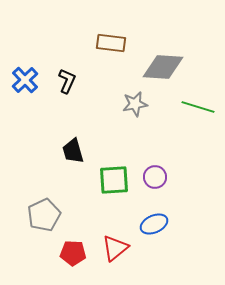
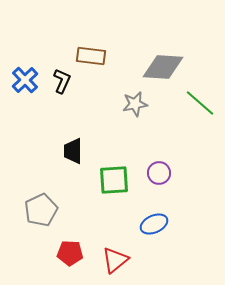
brown rectangle: moved 20 px left, 13 px down
black L-shape: moved 5 px left
green line: moved 2 px right, 4 px up; rotated 24 degrees clockwise
black trapezoid: rotated 16 degrees clockwise
purple circle: moved 4 px right, 4 px up
gray pentagon: moved 3 px left, 5 px up
red triangle: moved 12 px down
red pentagon: moved 3 px left
